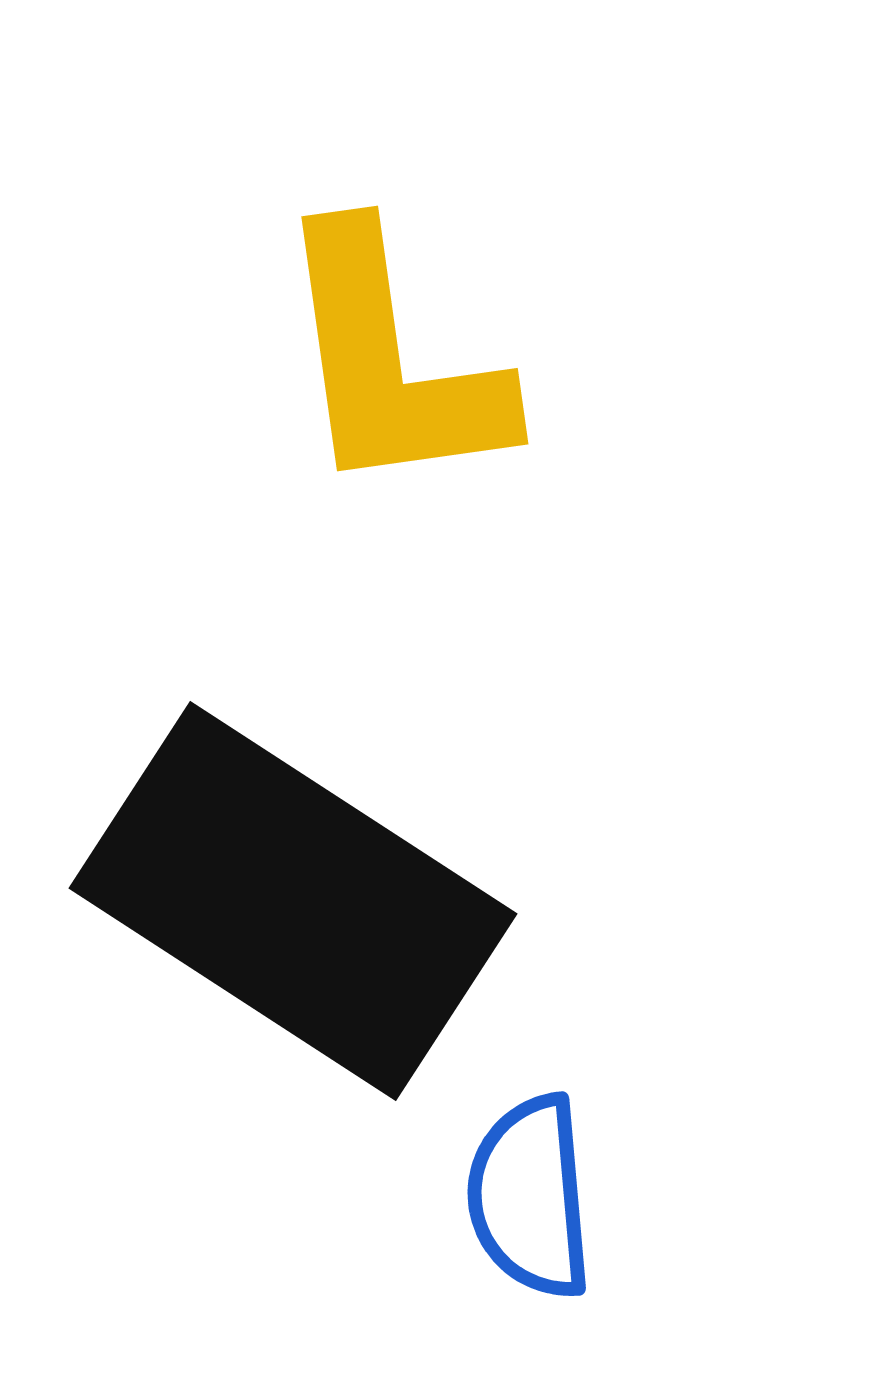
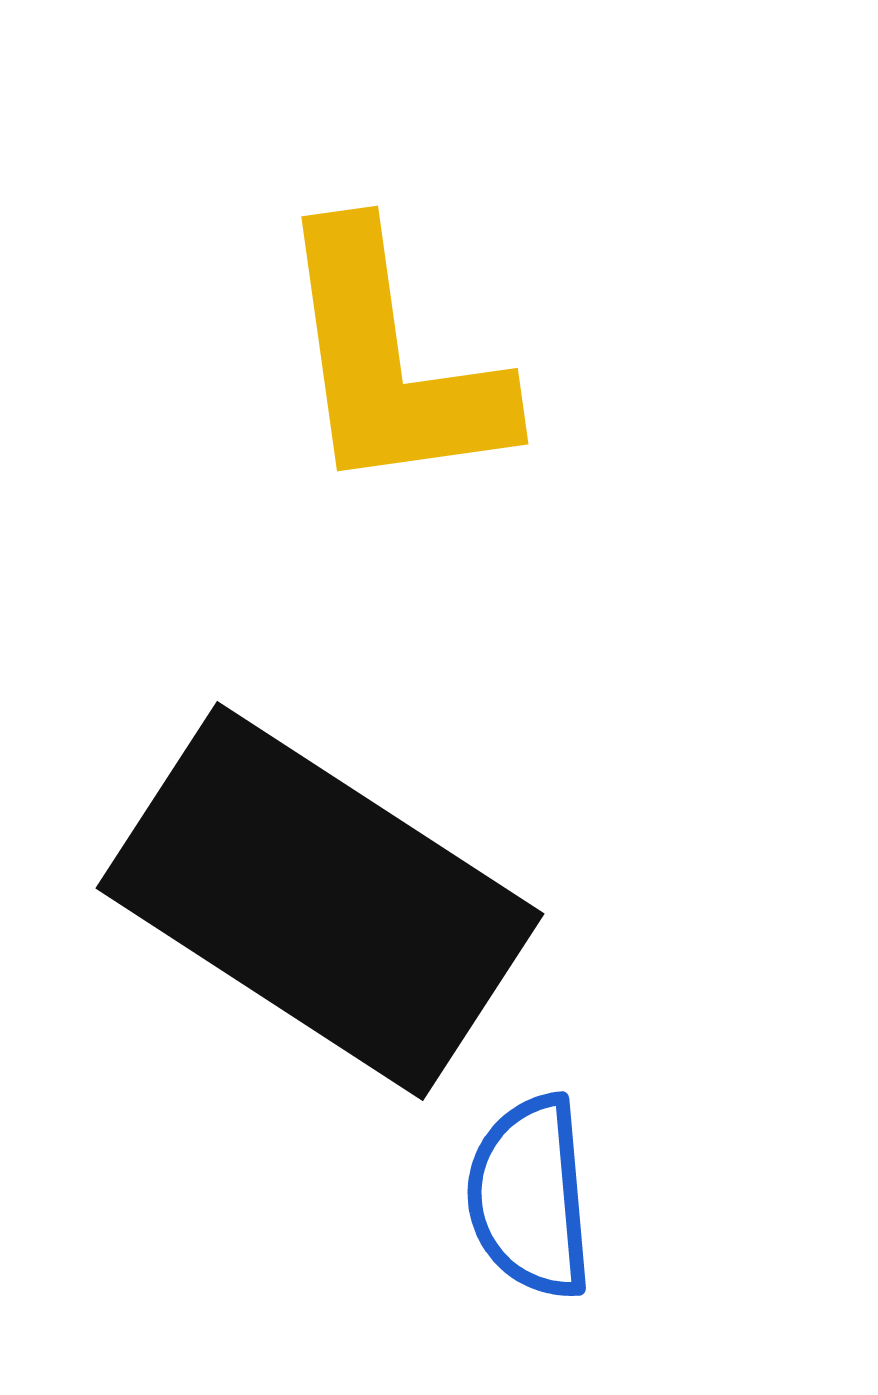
black rectangle: moved 27 px right
